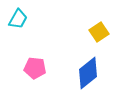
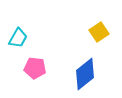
cyan trapezoid: moved 19 px down
blue diamond: moved 3 px left, 1 px down
